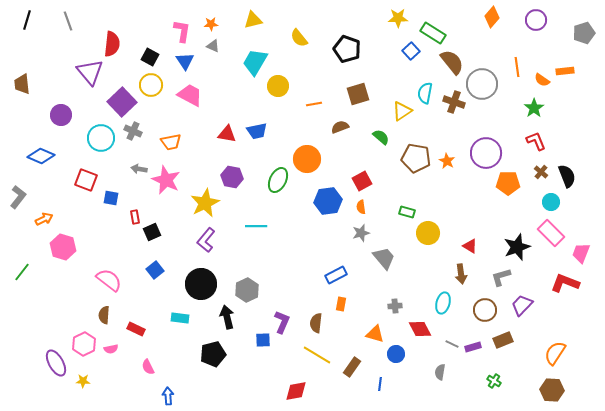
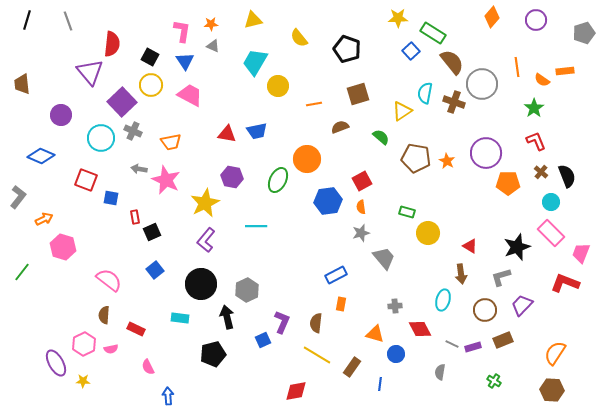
cyan ellipse at (443, 303): moved 3 px up
blue square at (263, 340): rotated 21 degrees counterclockwise
